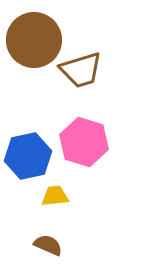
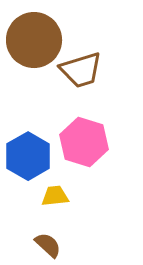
blue hexagon: rotated 18 degrees counterclockwise
brown semicircle: rotated 20 degrees clockwise
